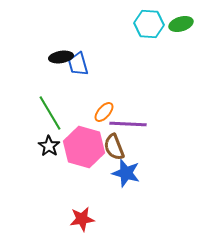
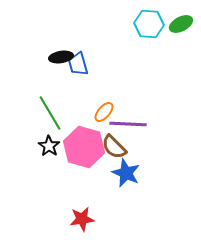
green ellipse: rotated 10 degrees counterclockwise
brown semicircle: rotated 24 degrees counterclockwise
blue star: rotated 8 degrees clockwise
